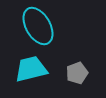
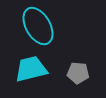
gray pentagon: moved 1 px right; rotated 25 degrees clockwise
